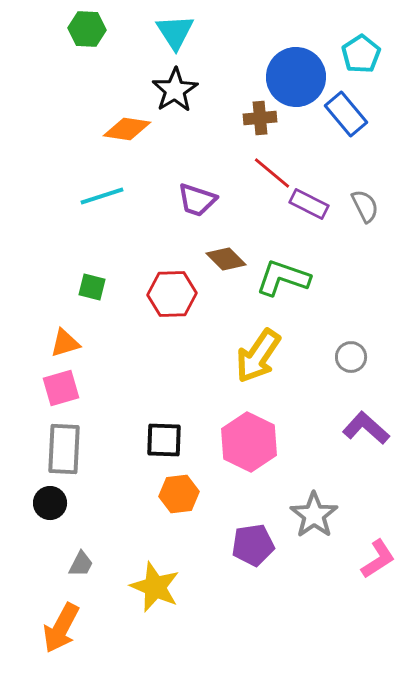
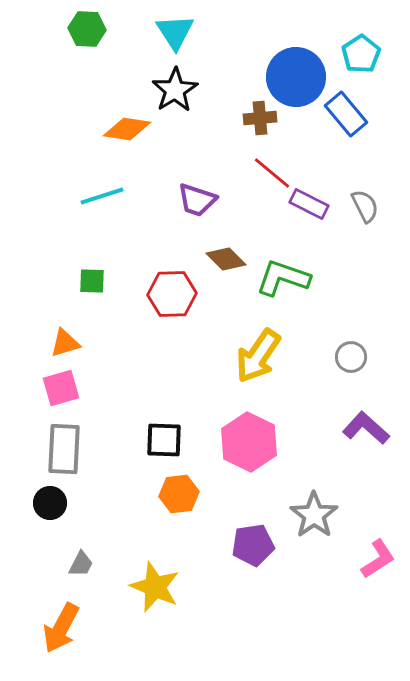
green square: moved 6 px up; rotated 12 degrees counterclockwise
